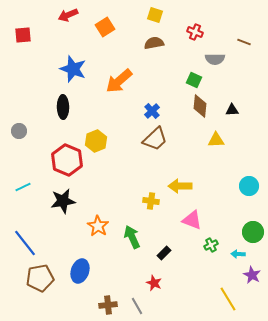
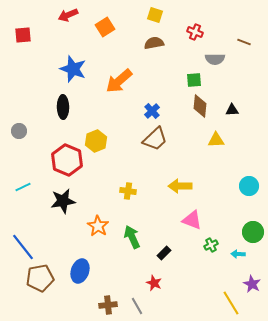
green square: rotated 28 degrees counterclockwise
yellow cross: moved 23 px left, 10 px up
blue line: moved 2 px left, 4 px down
purple star: moved 9 px down
yellow line: moved 3 px right, 4 px down
